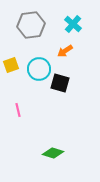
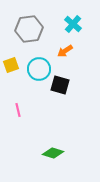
gray hexagon: moved 2 px left, 4 px down
black square: moved 2 px down
